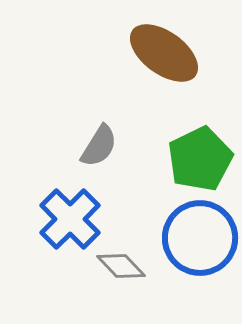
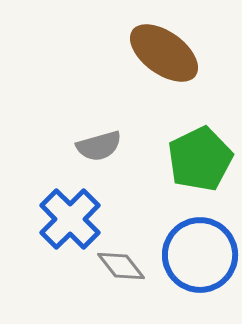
gray semicircle: rotated 42 degrees clockwise
blue circle: moved 17 px down
gray diamond: rotated 6 degrees clockwise
